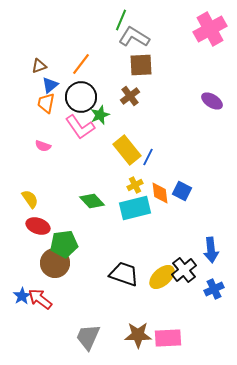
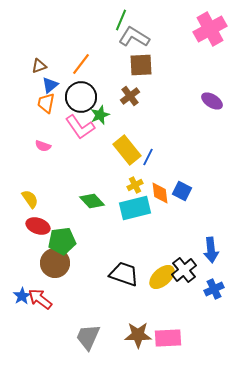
green pentagon: moved 2 px left, 3 px up
